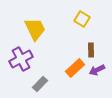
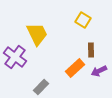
yellow square: moved 1 px right, 1 px down
yellow trapezoid: moved 2 px right, 5 px down
purple cross: moved 6 px left, 2 px up; rotated 25 degrees counterclockwise
purple arrow: moved 2 px right, 1 px down
gray rectangle: moved 1 px right, 3 px down
